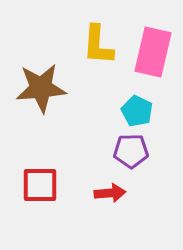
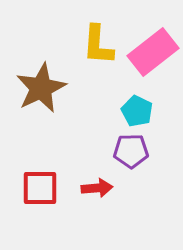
pink rectangle: rotated 39 degrees clockwise
brown star: rotated 21 degrees counterclockwise
red square: moved 3 px down
red arrow: moved 13 px left, 5 px up
